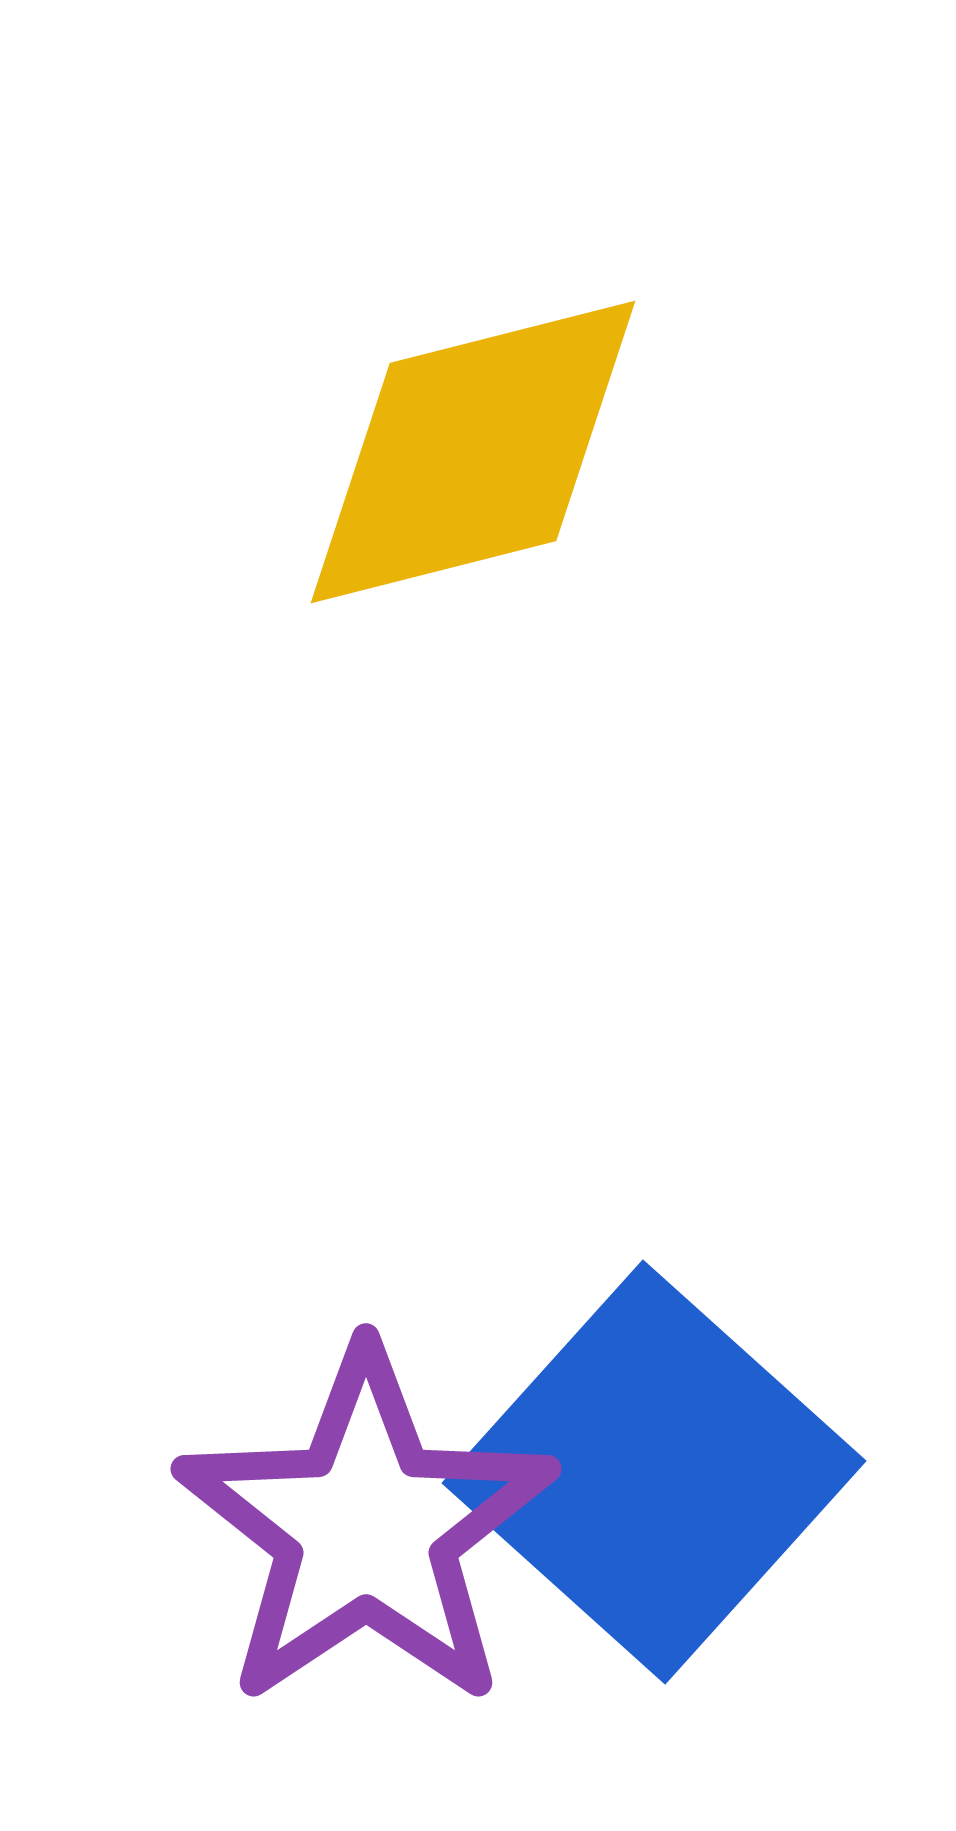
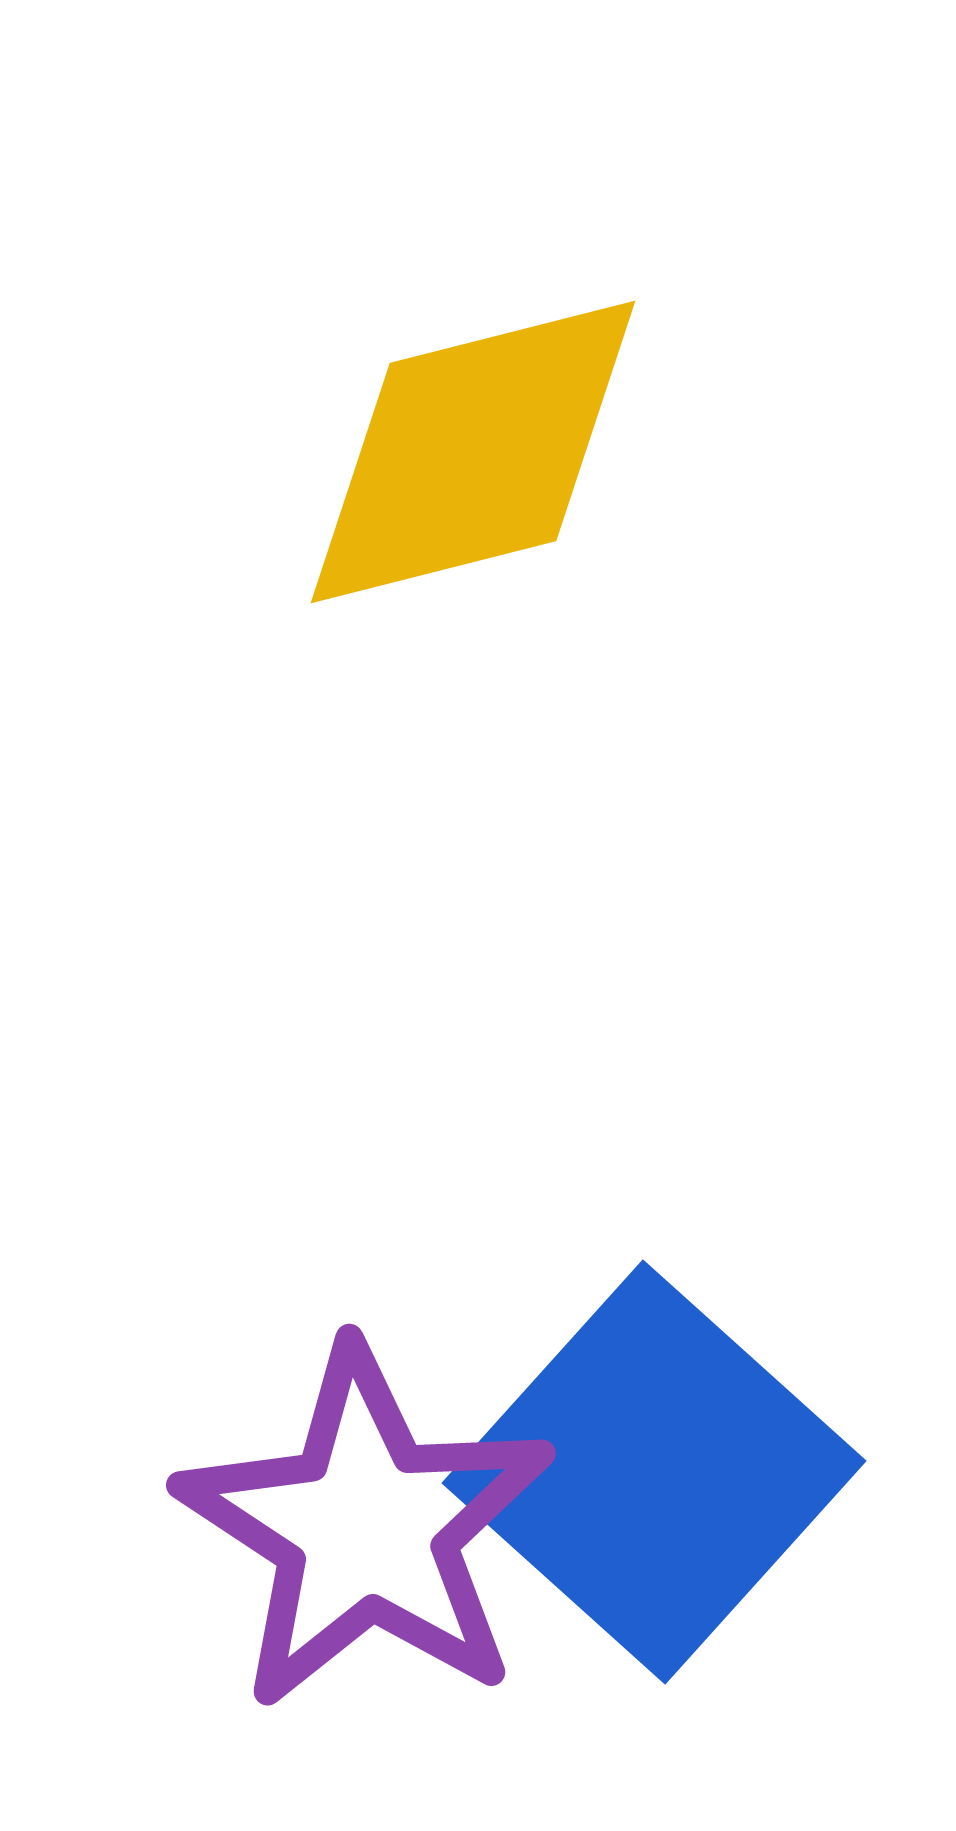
purple star: rotated 5 degrees counterclockwise
